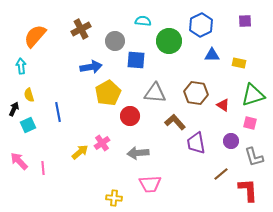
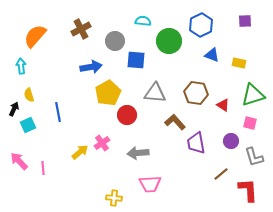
blue triangle: rotated 21 degrees clockwise
red circle: moved 3 px left, 1 px up
